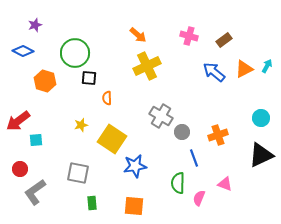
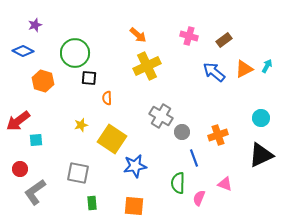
orange hexagon: moved 2 px left
